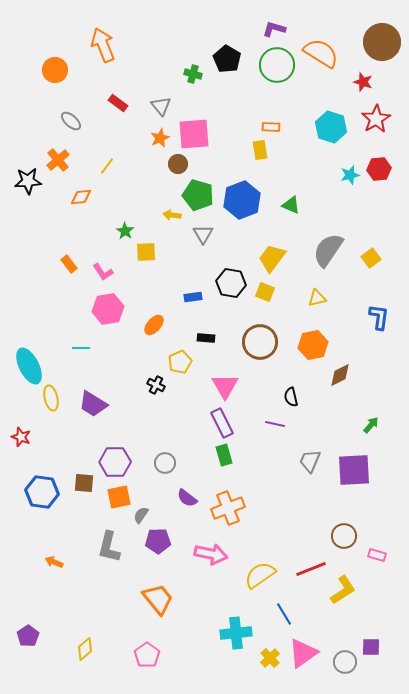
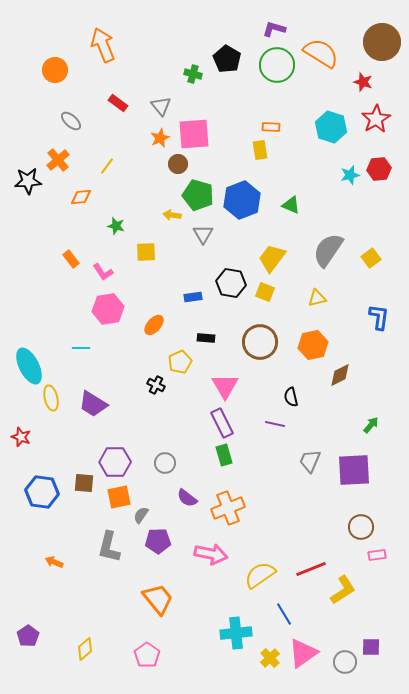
green star at (125, 231): moved 9 px left, 5 px up; rotated 18 degrees counterclockwise
orange rectangle at (69, 264): moved 2 px right, 5 px up
brown circle at (344, 536): moved 17 px right, 9 px up
pink rectangle at (377, 555): rotated 24 degrees counterclockwise
